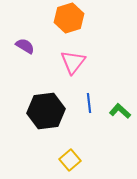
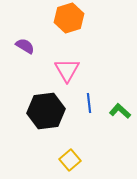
pink triangle: moved 6 px left, 8 px down; rotated 8 degrees counterclockwise
